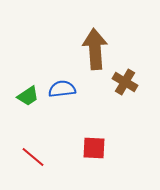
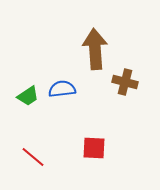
brown cross: rotated 15 degrees counterclockwise
